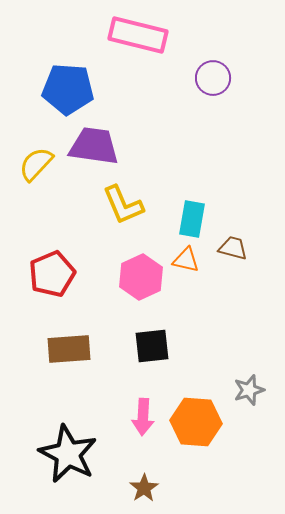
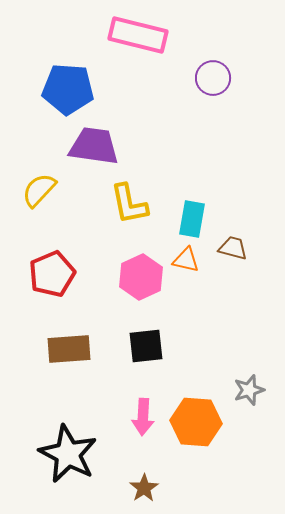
yellow semicircle: moved 3 px right, 26 px down
yellow L-shape: moved 6 px right, 1 px up; rotated 12 degrees clockwise
black square: moved 6 px left
